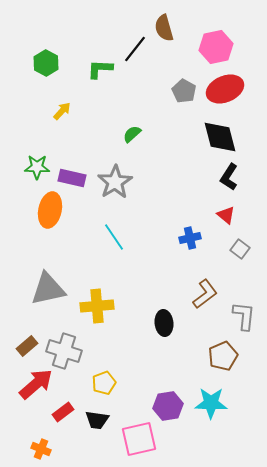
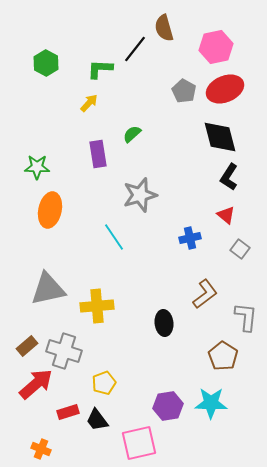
yellow arrow: moved 27 px right, 8 px up
purple rectangle: moved 26 px right, 24 px up; rotated 68 degrees clockwise
gray star: moved 25 px right, 13 px down; rotated 16 degrees clockwise
gray L-shape: moved 2 px right, 1 px down
brown pentagon: rotated 16 degrees counterclockwise
red rectangle: moved 5 px right; rotated 20 degrees clockwise
black trapezoid: rotated 45 degrees clockwise
pink square: moved 4 px down
